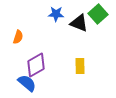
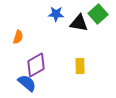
black triangle: rotated 12 degrees counterclockwise
